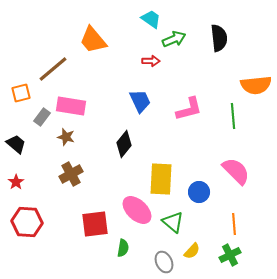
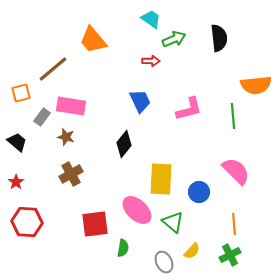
black trapezoid: moved 1 px right, 2 px up
